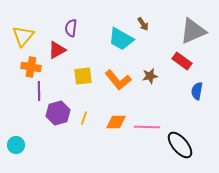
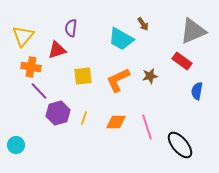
red triangle: rotated 12 degrees clockwise
orange L-shape: rotated 104 degrees clockwise
purple line: rotated 42 degrees counterclockwise
pink line: rotated 70 degrees clockwise
